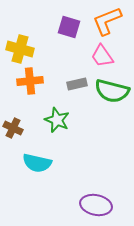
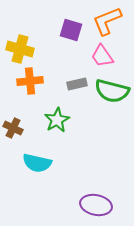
purple square: moved 2 px right, 3 px down
green star: rotated 20 degrees clockwise
